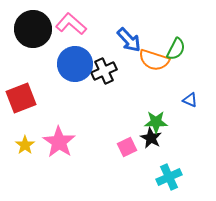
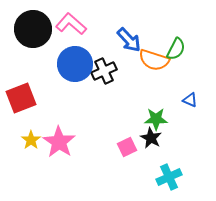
green star: moved 3 px up
yellow star: moved 6 px right, 5 px up
